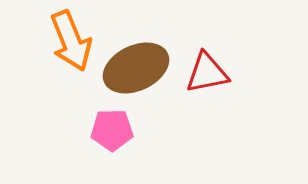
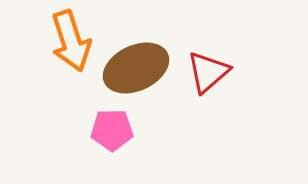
orange arrow: rotated 4 degrees clockwise
red triangle: moved 1 px right, 1 px up; rotated 30 degrees counterclockwise
